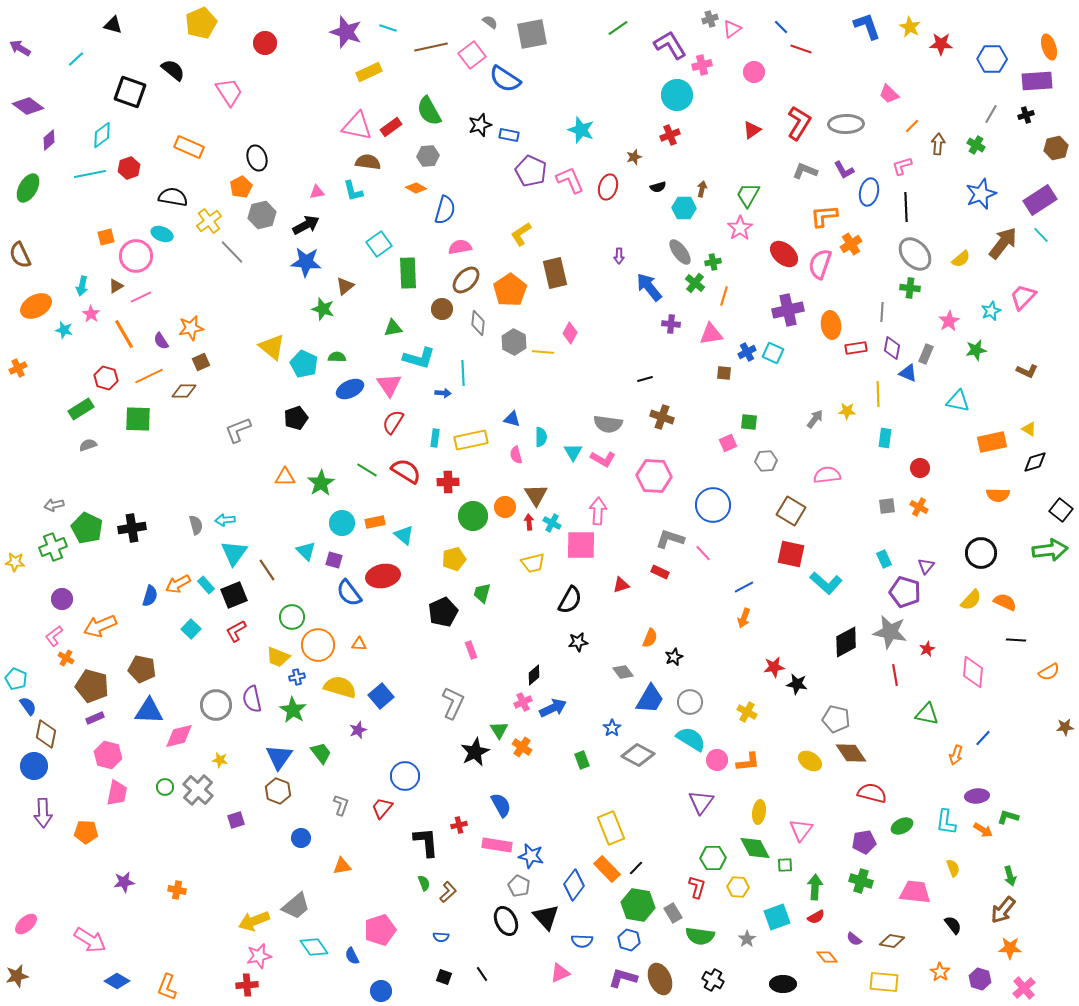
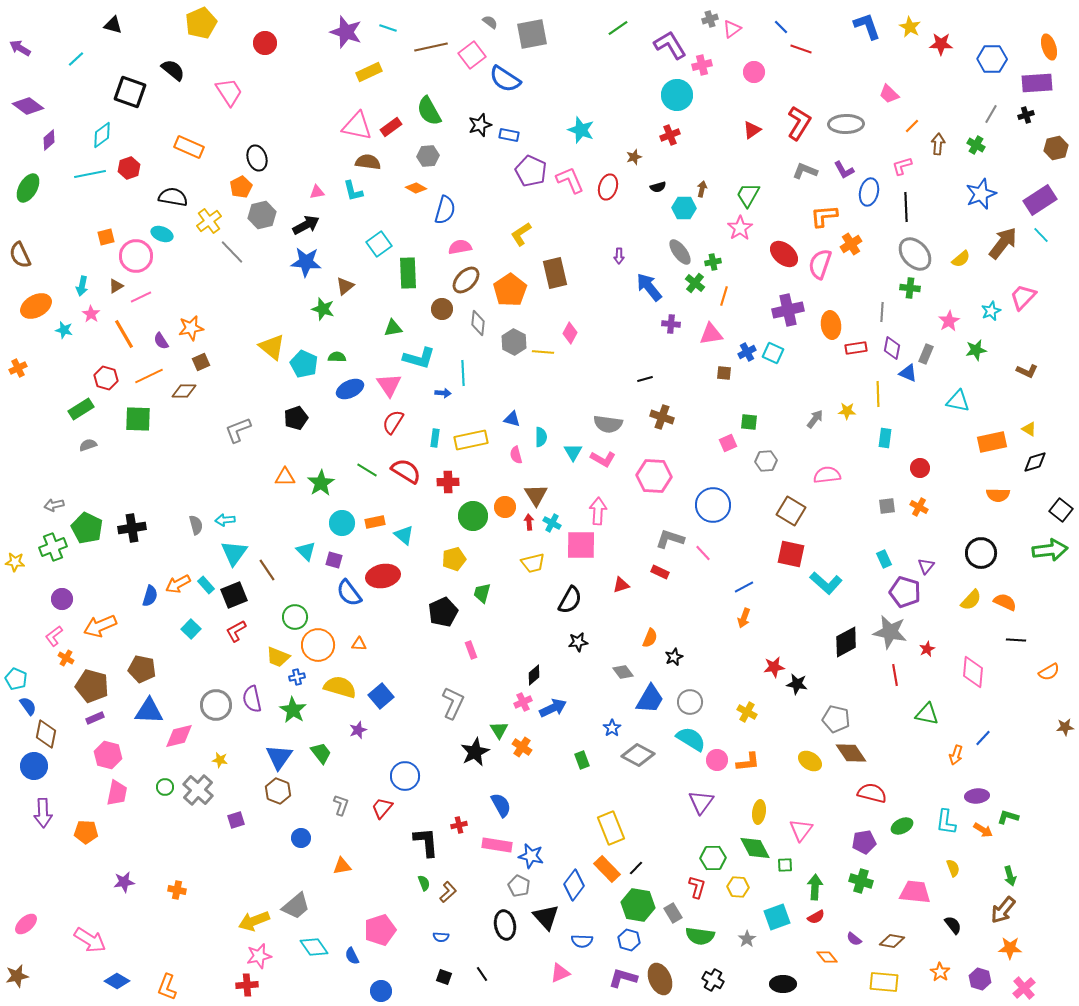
purple rectangle at (1037, 81): moved 2 px down
green circle at (292, 617): moved 3 px right
black ellipse at (506, 921): moved 1 px left, 4 px down; rotated 16 degrees clockwise
